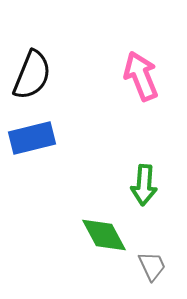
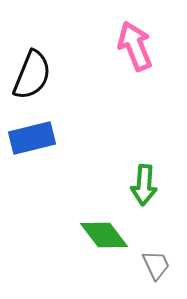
pink arrow: moved 6 px left, 30 px up
green diamond: rotated 9 degrees counterclockwise
gray trapezoid: moved 4 px right, 1 px up
